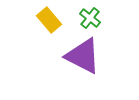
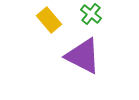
green cross: moved 1 px right, 4 px up
